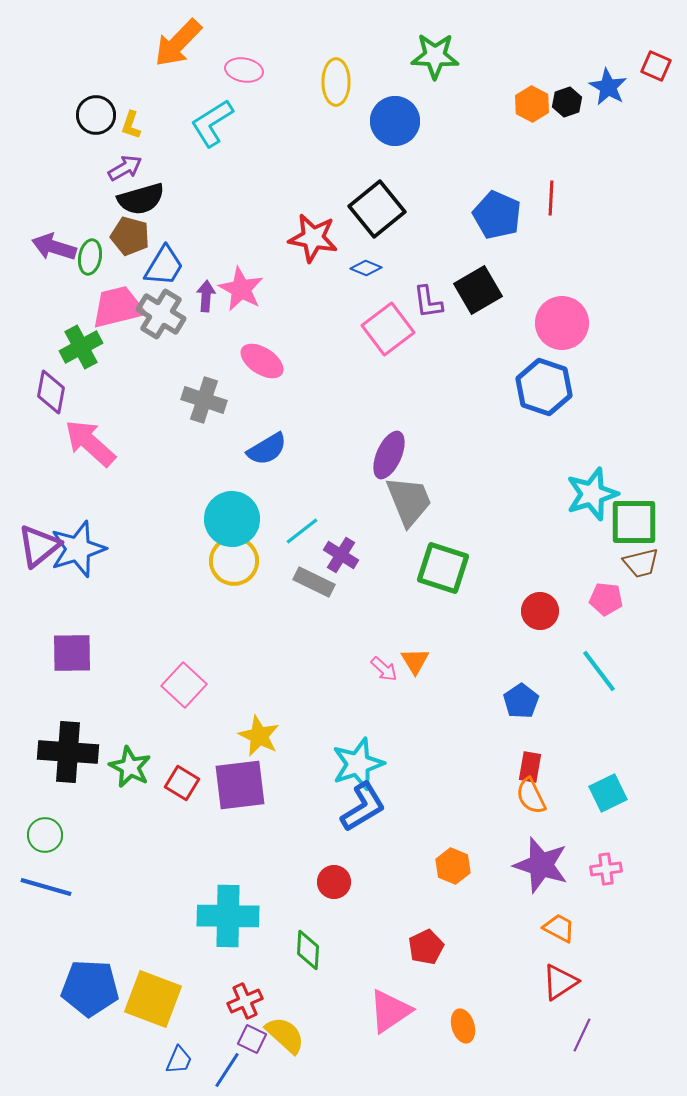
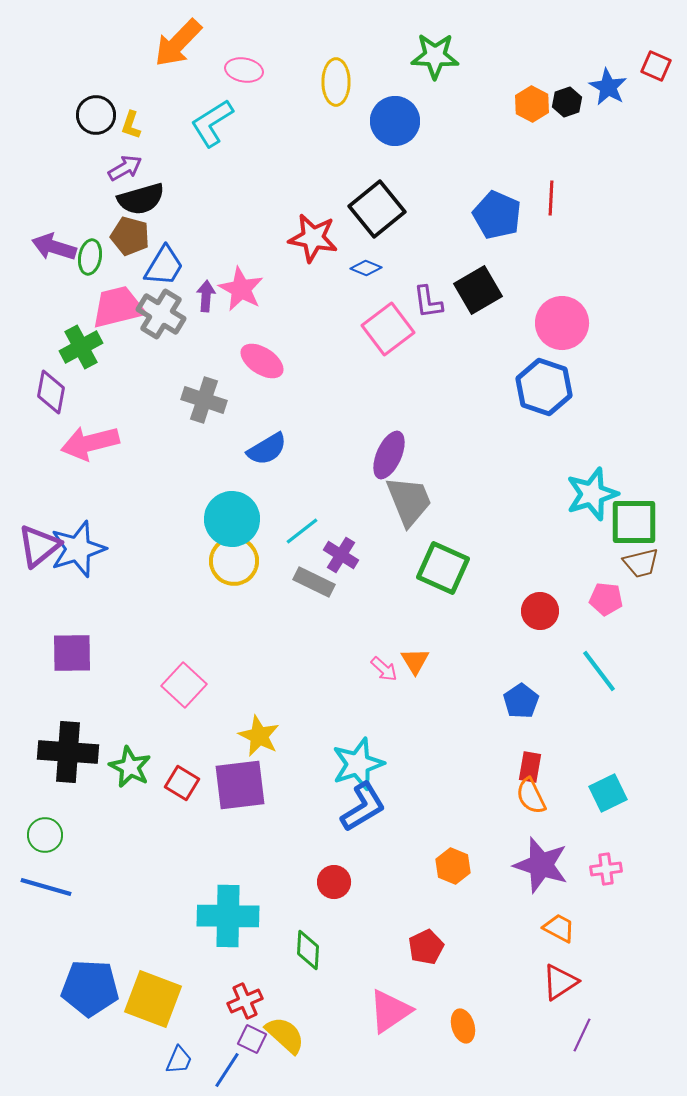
pink arrow at (90, 443): rotated 56 degrees counterclockwise
green square at (443, 568): rotated 6 degrees clockwise
